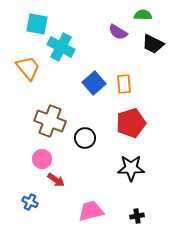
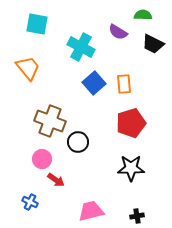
cyan cross: moved 20 px right
black circle: moved 7 px left, 4 px down
